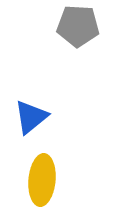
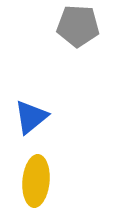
yellow ellipse: moved 6 px left, 1 px down
